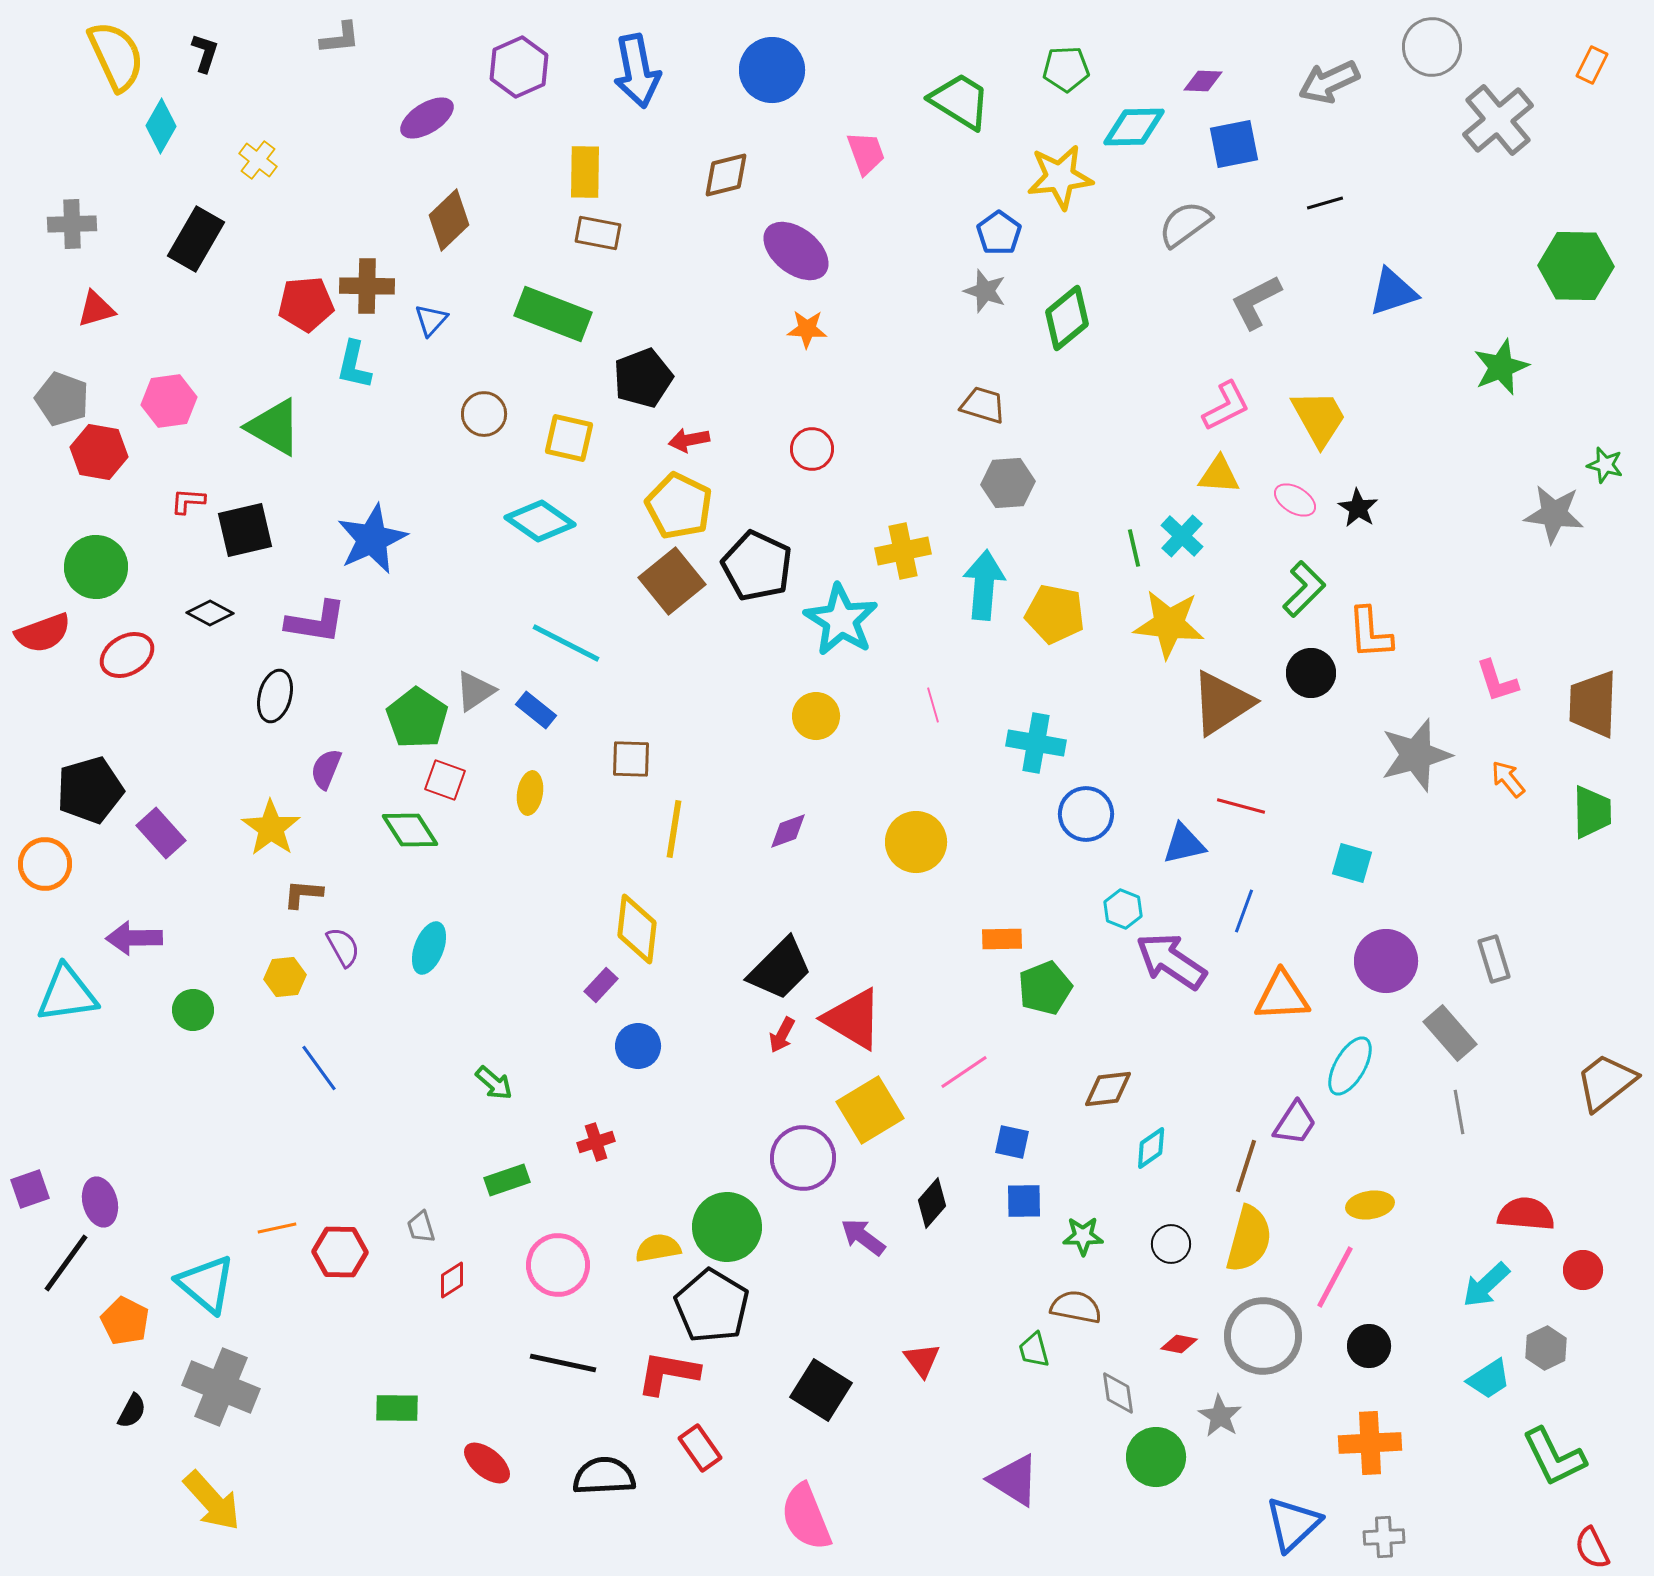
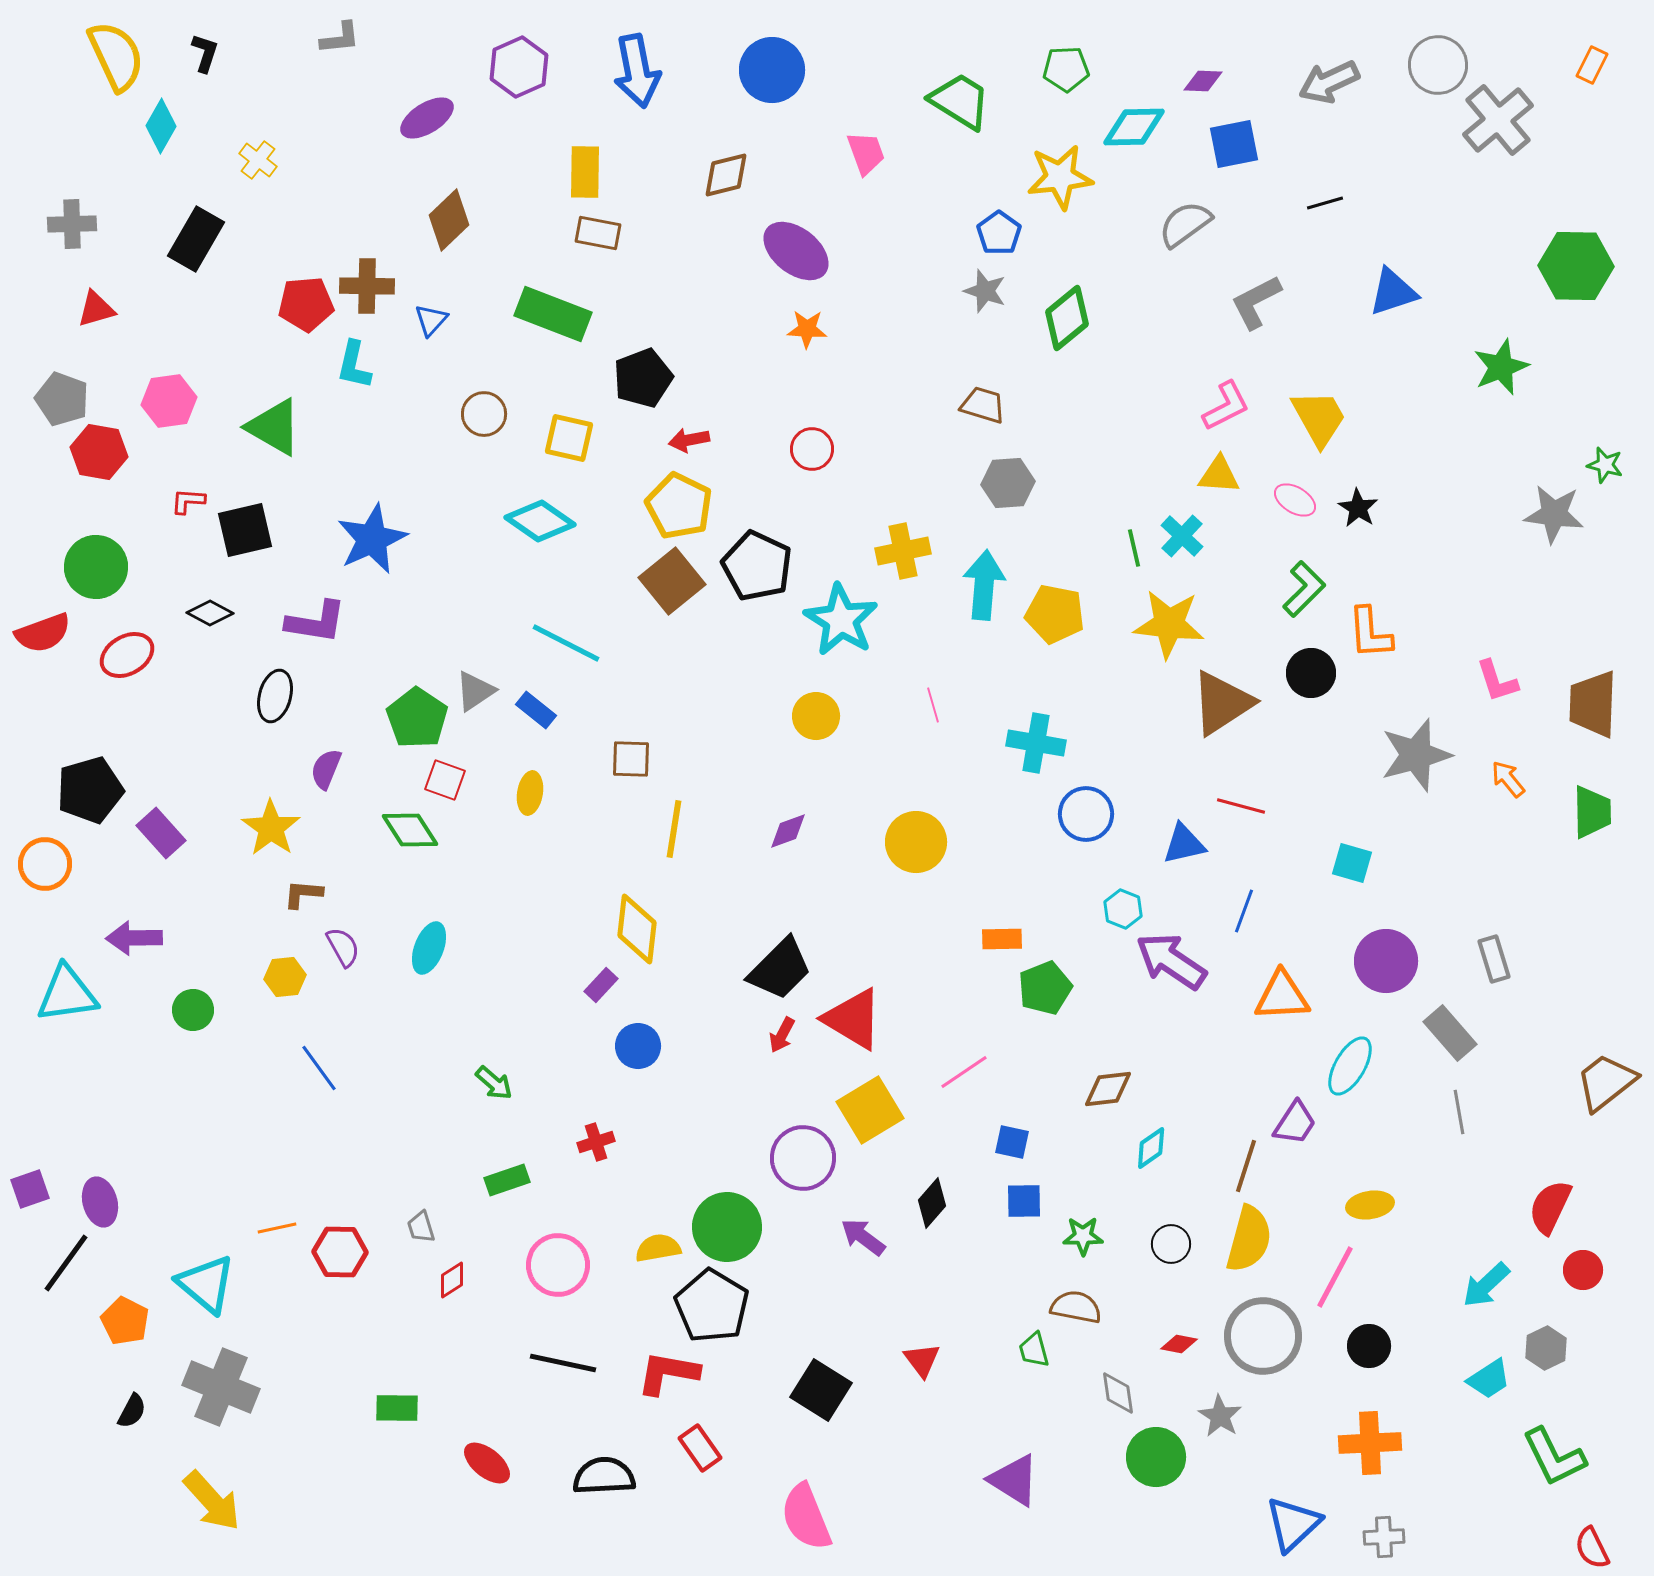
gray circle at (1432, 47): moved 6 px right, 18 px down
red semicircle at (1526, 1214): moved 24 px right, 7 px up; rotated 70 degrees counterclockwise
